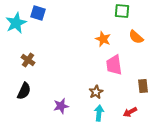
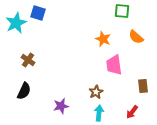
red arrow: moved 2 px right; rotated 24 degrees counterclockwise
